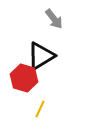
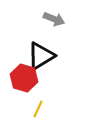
gray arrow: rotated 30 degrees counterclockwise
yellow line: moved 2 px left
